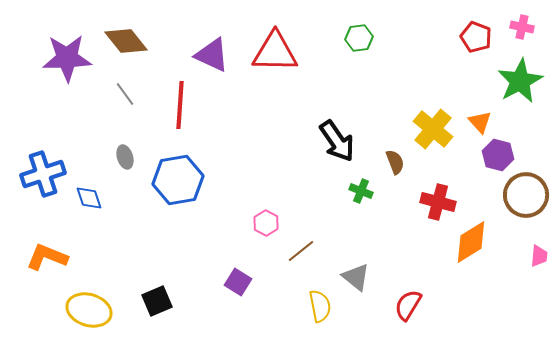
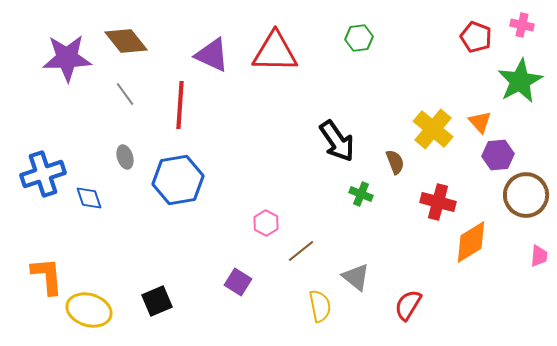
pink cross: moved 2 px up
purple hexagon: rotated 20 degrees counterclockwise
green cross: moved 3 px down
orange L-shape: moved 19 px down; rotated 63 degrees clockwise
